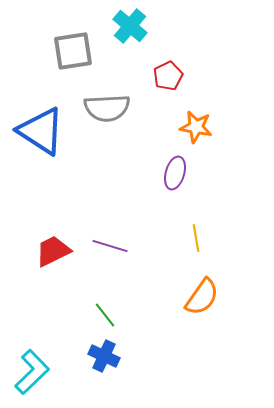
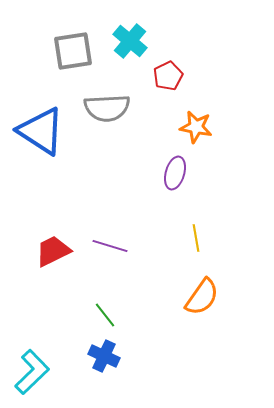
cyan cross: moved 15 px down
